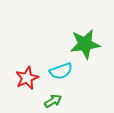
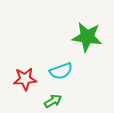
green star: moved 2 px right, 7 px up; rotated 16 degrees clockwise
red star: moved 2 px left, 1 px down; rotated 20 degrees clockwise
